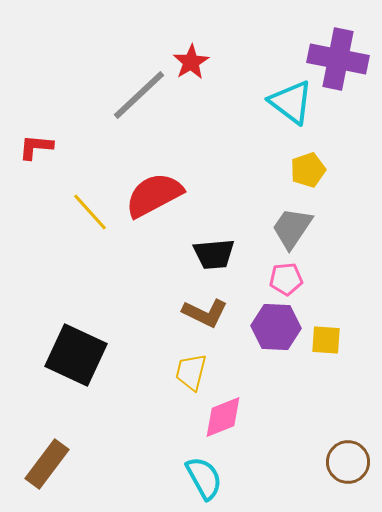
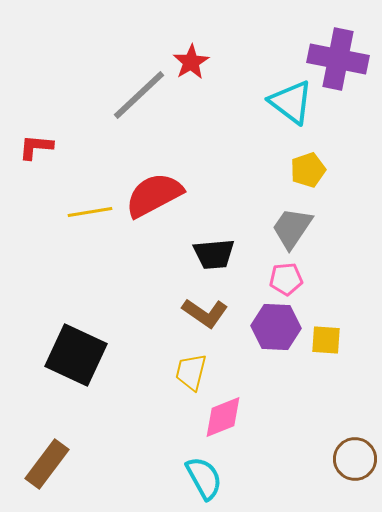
yellow line: rotated 57 degrees counterclockwise
brown L-shape: rotated 9 degrees clockwise
brown circle: moved 7 px right, 3 px up
